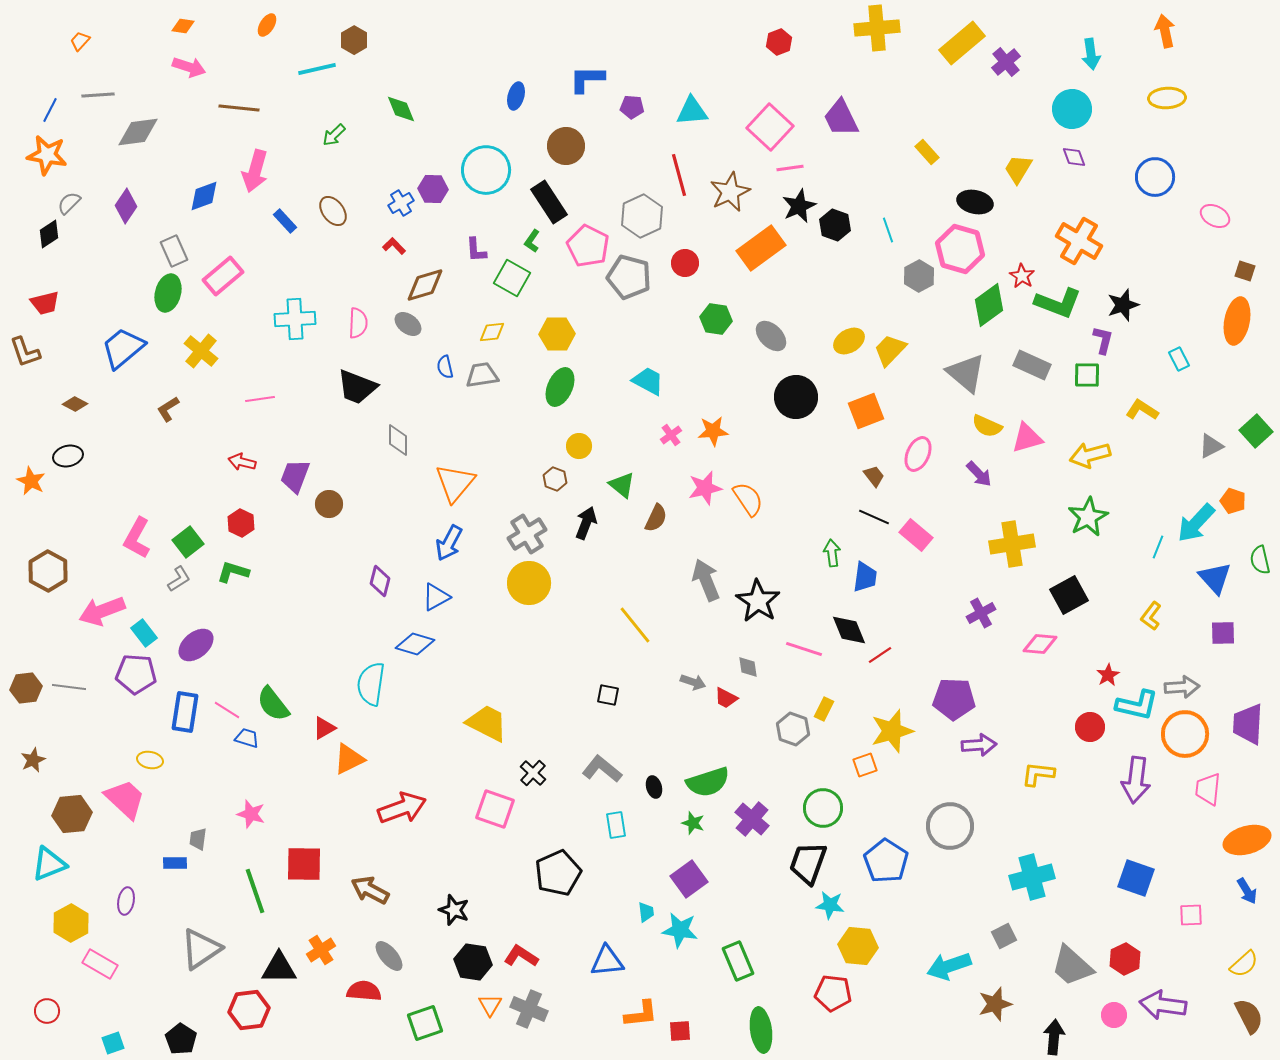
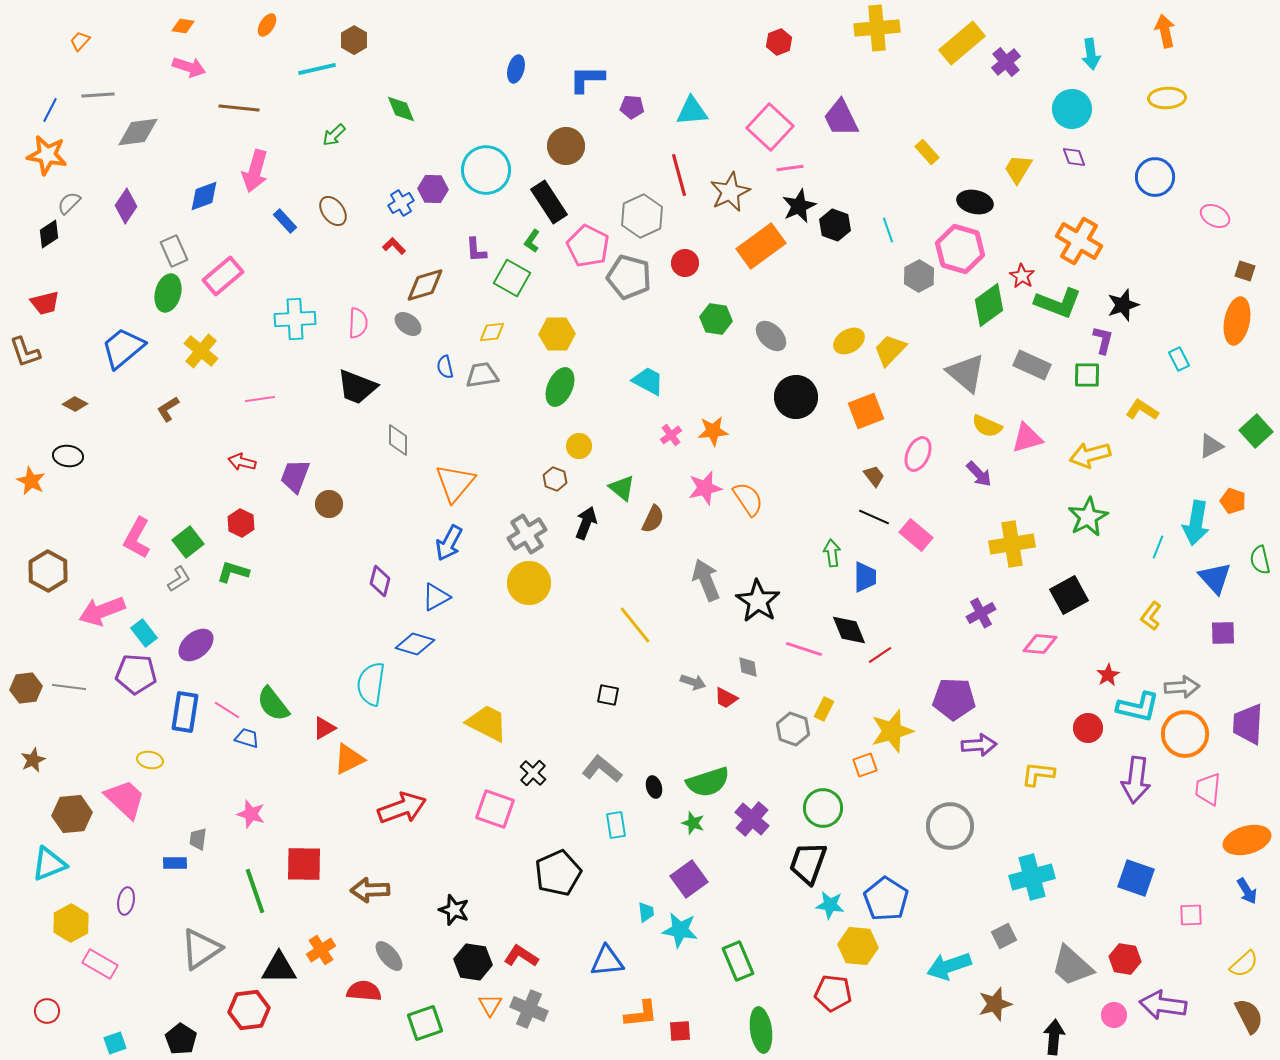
blue ellipse at (516, 96): moved 27 px up
orange rectangle at (761, 248): moved 2 px up
black ellipse at (68, 456): rotated 20 degrees clockwise
green triangle at (622, 485): moved 3 px down
brown semicircle at (656, 518): moved 3 px left, 1 px down
cyan arrow at (1196, 523): rotated 33 degrees counterclockwise
blue trapezoid at (865, 577): rotated 8 degrees counterclockwise
cyan L-shape at (1137, 705): moved 1 px right, 2 px down
red circle at (1090, 727): moved 2 px left, 1 px down
blue pentagon at (886, 861): moved 38 px down
brown arrow at (370, 890): rotated 30 degrees counterclockwise
red hexagon at (1125, 959): rotated 24 degrees counterclockwise
cyan square at (113, 1043): moved 2 px right
